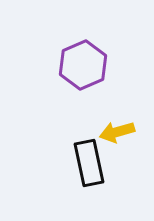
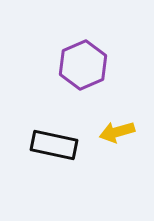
black rectangle: moved 35 px left, 18 px up; rotated 66 degrees counterclockwise
